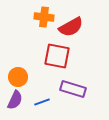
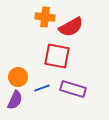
orange cross: moved 1 px right
blue line: moved 14 px up
